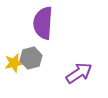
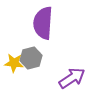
yellow star: rotated 18 degrees clockwise
purple arrow: moved 7 px left, 5 px down
